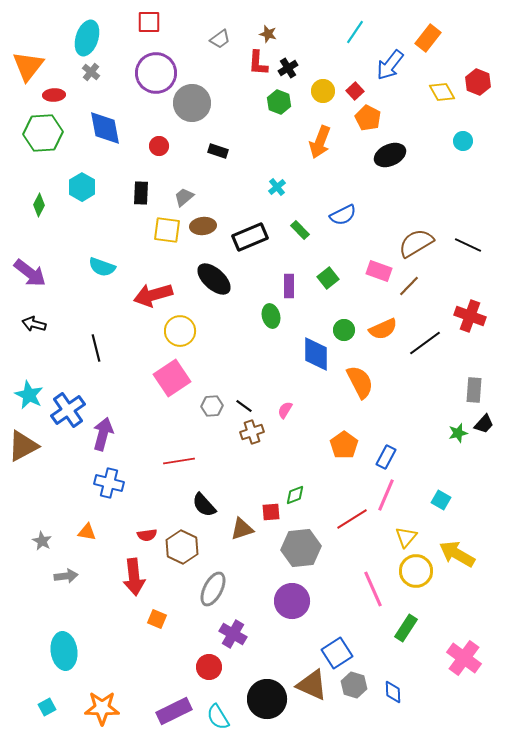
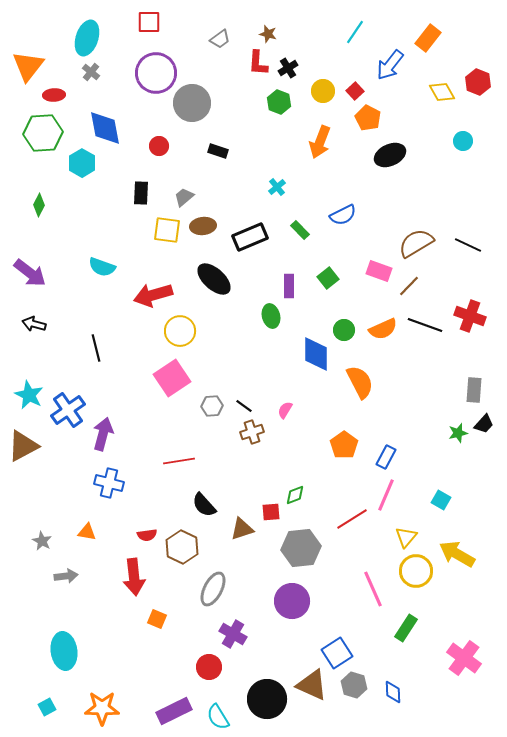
cyan hexagon at (82, 187): moved 24 px up
black line at (425, 343): moved 18 px up; rotated 56 degrees clockwise
